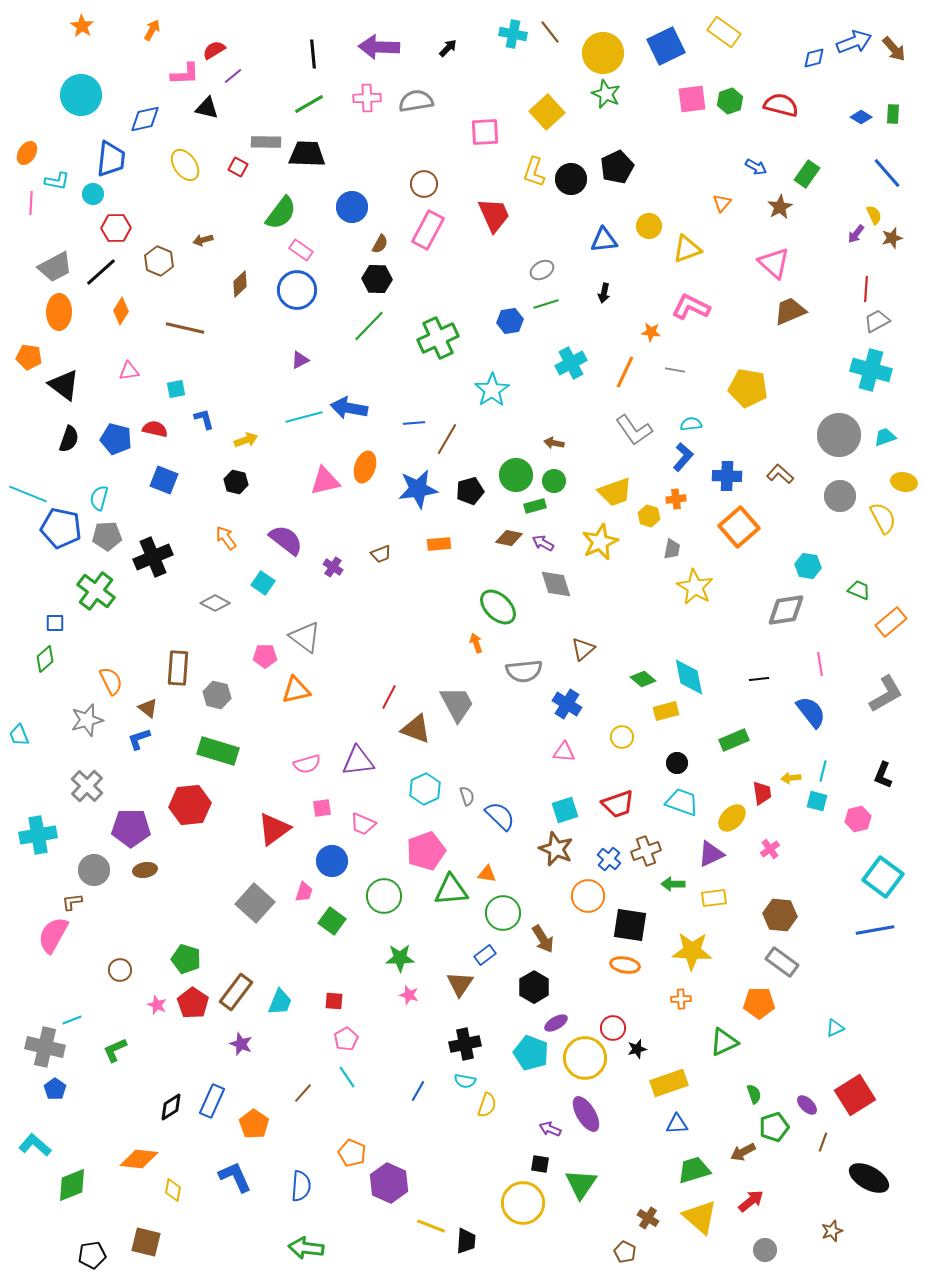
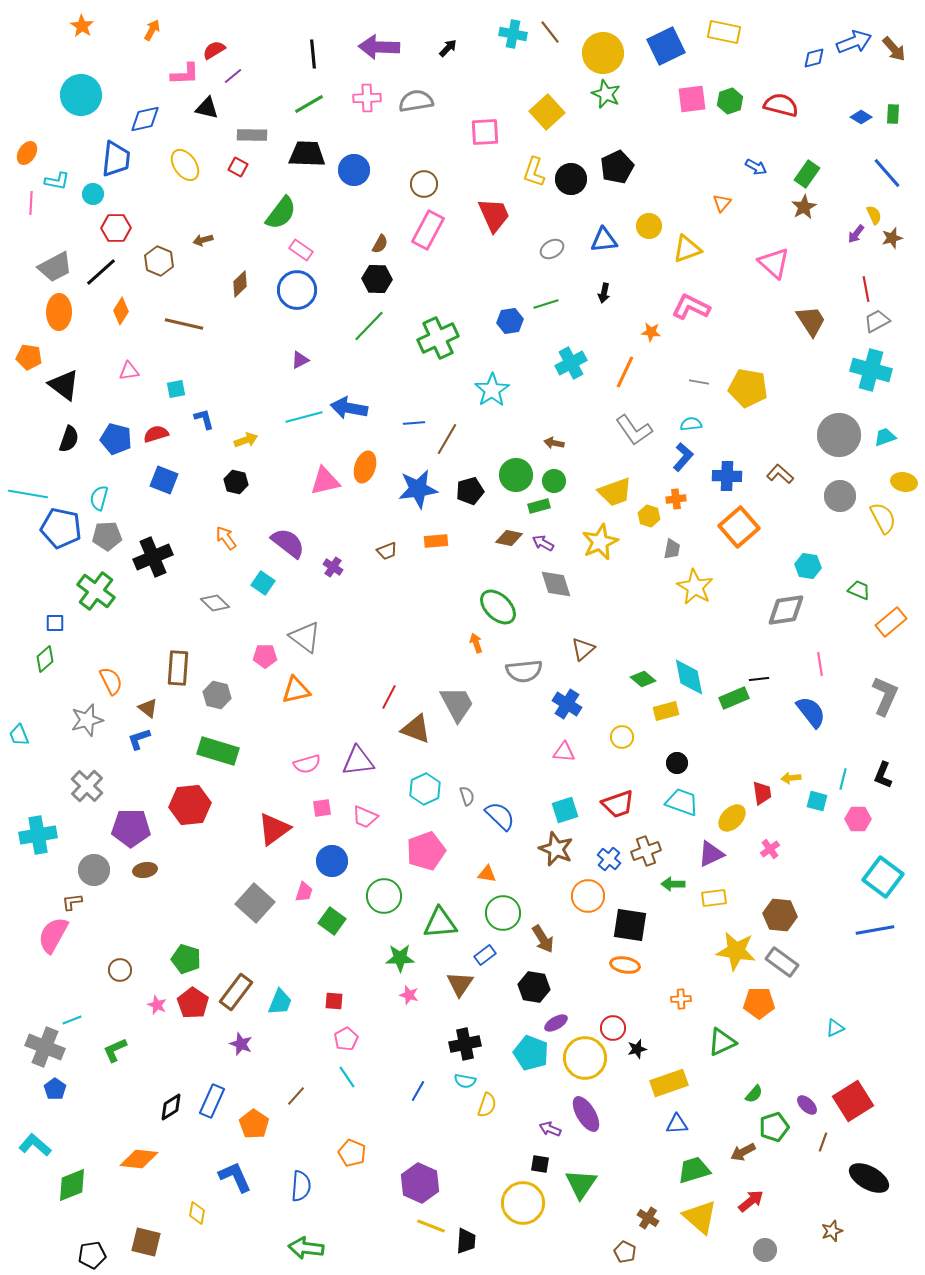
yellow rectangle at (724, 32): rotated 24 degrees counterclockwise
gray rectangle at (266, 142): moved 14 px left, 7 px up
blue trapezoid at (111, 159): moved 5 px right
blue circle at (352, 207): moved 2 px right, 37 px up
brown star at (780, 207): moved 24 px right
gray ellipse at (542, 270): moved 10 px right, 21 px up
red line at (866, 289): rotated 15 degrees counterclockwise
brown trapezoid at (790, 311): moved 21 px right, 10 px down; rotated 80 degrees clockwise
brown line at (185, 328): moved 1 px left, 4 px up
gray line at (675, 370): moved 24 px right, 12 px down
red semicircle at (155, 429): moved 1 px right, 5 px down; rotated 30 degrees counterclockwise
cyan line at (28, 494): rotated 12 degrees counterclockwise
green rectangle at (535, 506): moved 4 px right
purple semicircle at (286, 540): moved 2 px right, 3 px down
orange rectangle at (439, 544): moved 3 px left, 3 px up
brown trapezoid at (381, 554): moved 6 px right, 3 px up
gray diamond at (215, 603): rotated 16 degrees clockwise
gray L-shape at (886, 694): moved 1 px left, 2 px down; rotated 36 degrees counterclockwise
green rectangle at (734, 740): moved 42 px up
cyan line at (823, 771): moved 20 px right, 8 px down
pink hexagon at (858, 819): rotated 15 degrees clockwise
pink trapezoid at (363, 824): moved 2 px right, 7 px up
green triangle at (451, 890): moved 11 px left, 33 px down
yellow star at (692, 951): moved 44 px right; rotated 6 degrees clockwise
black hexagon at (534, 987): rotated 20 degrees counterclockwise
green triangle at (724, 1042): moved 2 px left
gray cross at (45, 1047): rotated 9 degrees clockwise
brown line at (303, 1093): moved 7 px left, 3 px down
green semicircle at (754, 1094): rotated 60 degrees clockwise
red square at (855, 1095): moved 2 px left, 6 px down
purple hexagon at (389, 1183): moved 31 px right
yellow diamond at (173, 1190): moved 24 px right, 23 px down
